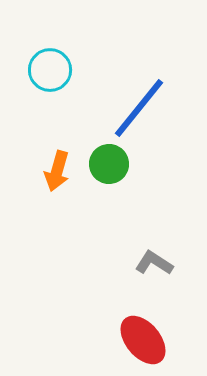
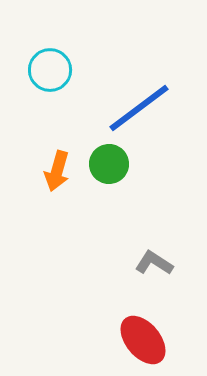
blue line: rotated 14 degrees clockwise
